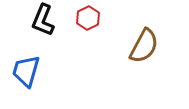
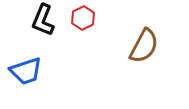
red hexagon: moved 5 px left
blue trapezoid: rotated 124 degrees counterclockwise
